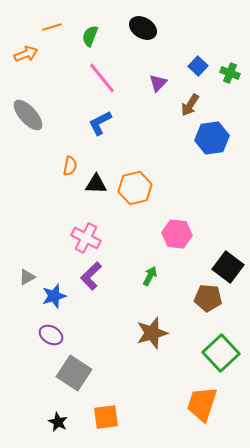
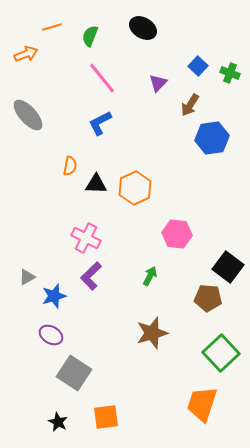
orange hexagon: rotated 12 degrees counterclockwise
